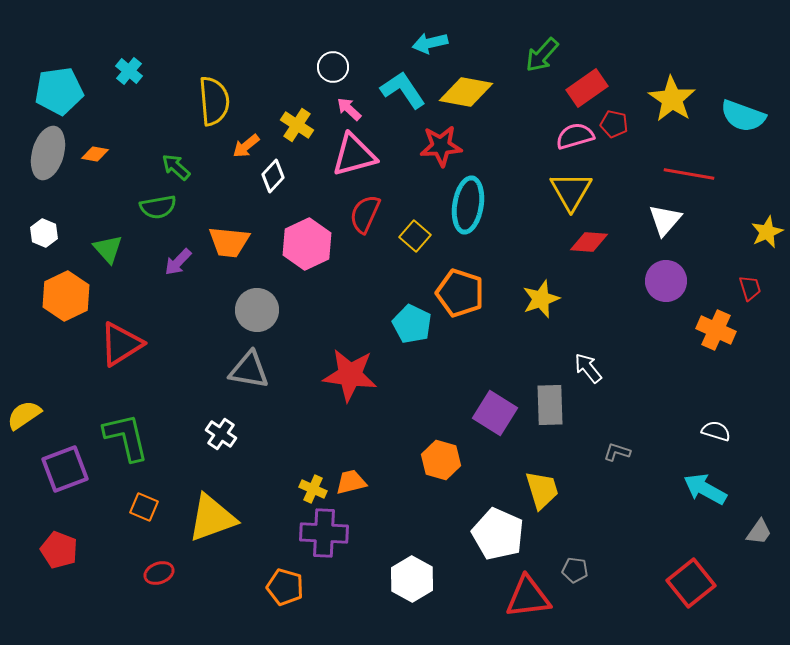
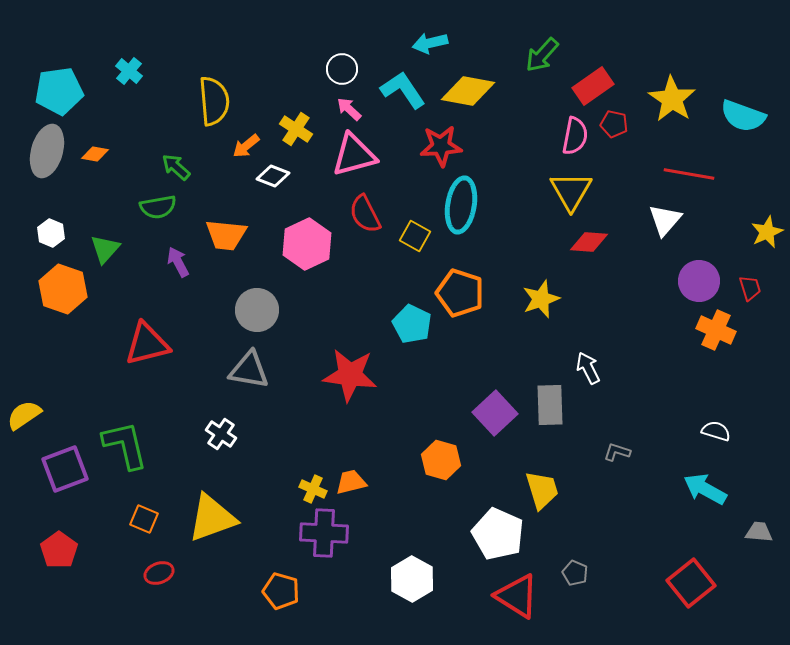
white circle at (333, 67): moved 9 px right, 2 px down
red rectangle at (587, 88): moved 6 px right, 2 px up
yellow diamond at (466, 92): moved 2 px right, 1 px up
yellow cross at (297, 125): moved 1 px left, 4 px down
pink semicircle at (575, 136): rotated 117 degrees clockwise
gray ellipse at (48, 153): moved 1 px left, 2 px up
white diamond at (273, 176): rotated 68 degrees clockwise
cyan ellipse at (468, 205): moved 7 px left
red semicircle at (365, 214): rotated 51 degrees counterclockwise
white hexagon at (44, 233): moved 7 px right
yellow square at (415, 236): rotated 12 degrees counterclockwise
orange trapezoid at (229, 242): moved 3 px left, 7 px up
green triangle at (108, 249): moved 3 px left; rotated 24 degrees clockwise
purple arrow at (178, 262): rotated 108 degrees clockwise
purple circle at (666, 281): moved 33 px right
orange hexagon at (66, 296): moved 3 px left, 7 px up; rotated 15 degrees counterclockwise
red triangle at (121, 344): moved 26 px right; rotated 18 degrees clockwise
white arrow at (588, 368): rotated 12 degrees clockwise
purple square at (495, 413): rotated 15 degrees clockwise
green L-shape at (126, 437): moved 1 px left, 8 px down
orange square at (144, 507): moved 12 px down
gray trapezoid at (759, 532): rotated 120 degrees counterclockwise
red pentagon at (59, 550): rotated 15 degrees clockwise
gray pentagon at (575, 570): moved 3 px down; rotated 15 degrees clockwise
orange pentagon at (285, 587): moved 4 px left, 4 px down
red triangle at (528, 597): moved 11 px left, 1 px up; rotated 39 degrees clockwise
